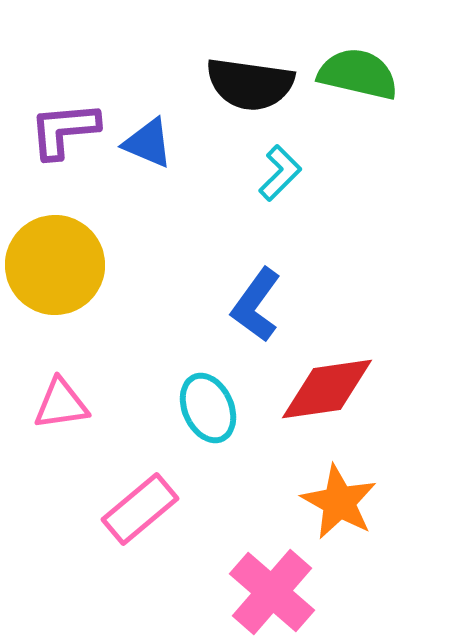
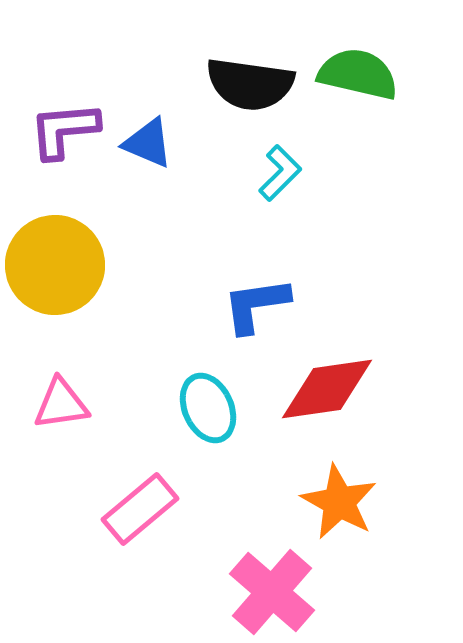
blue L-shape: rotated 46 degrees clockwise
